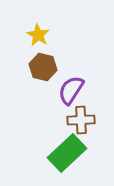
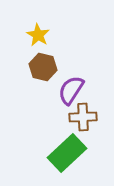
brown cross: moved 2 px right, 3 px up
